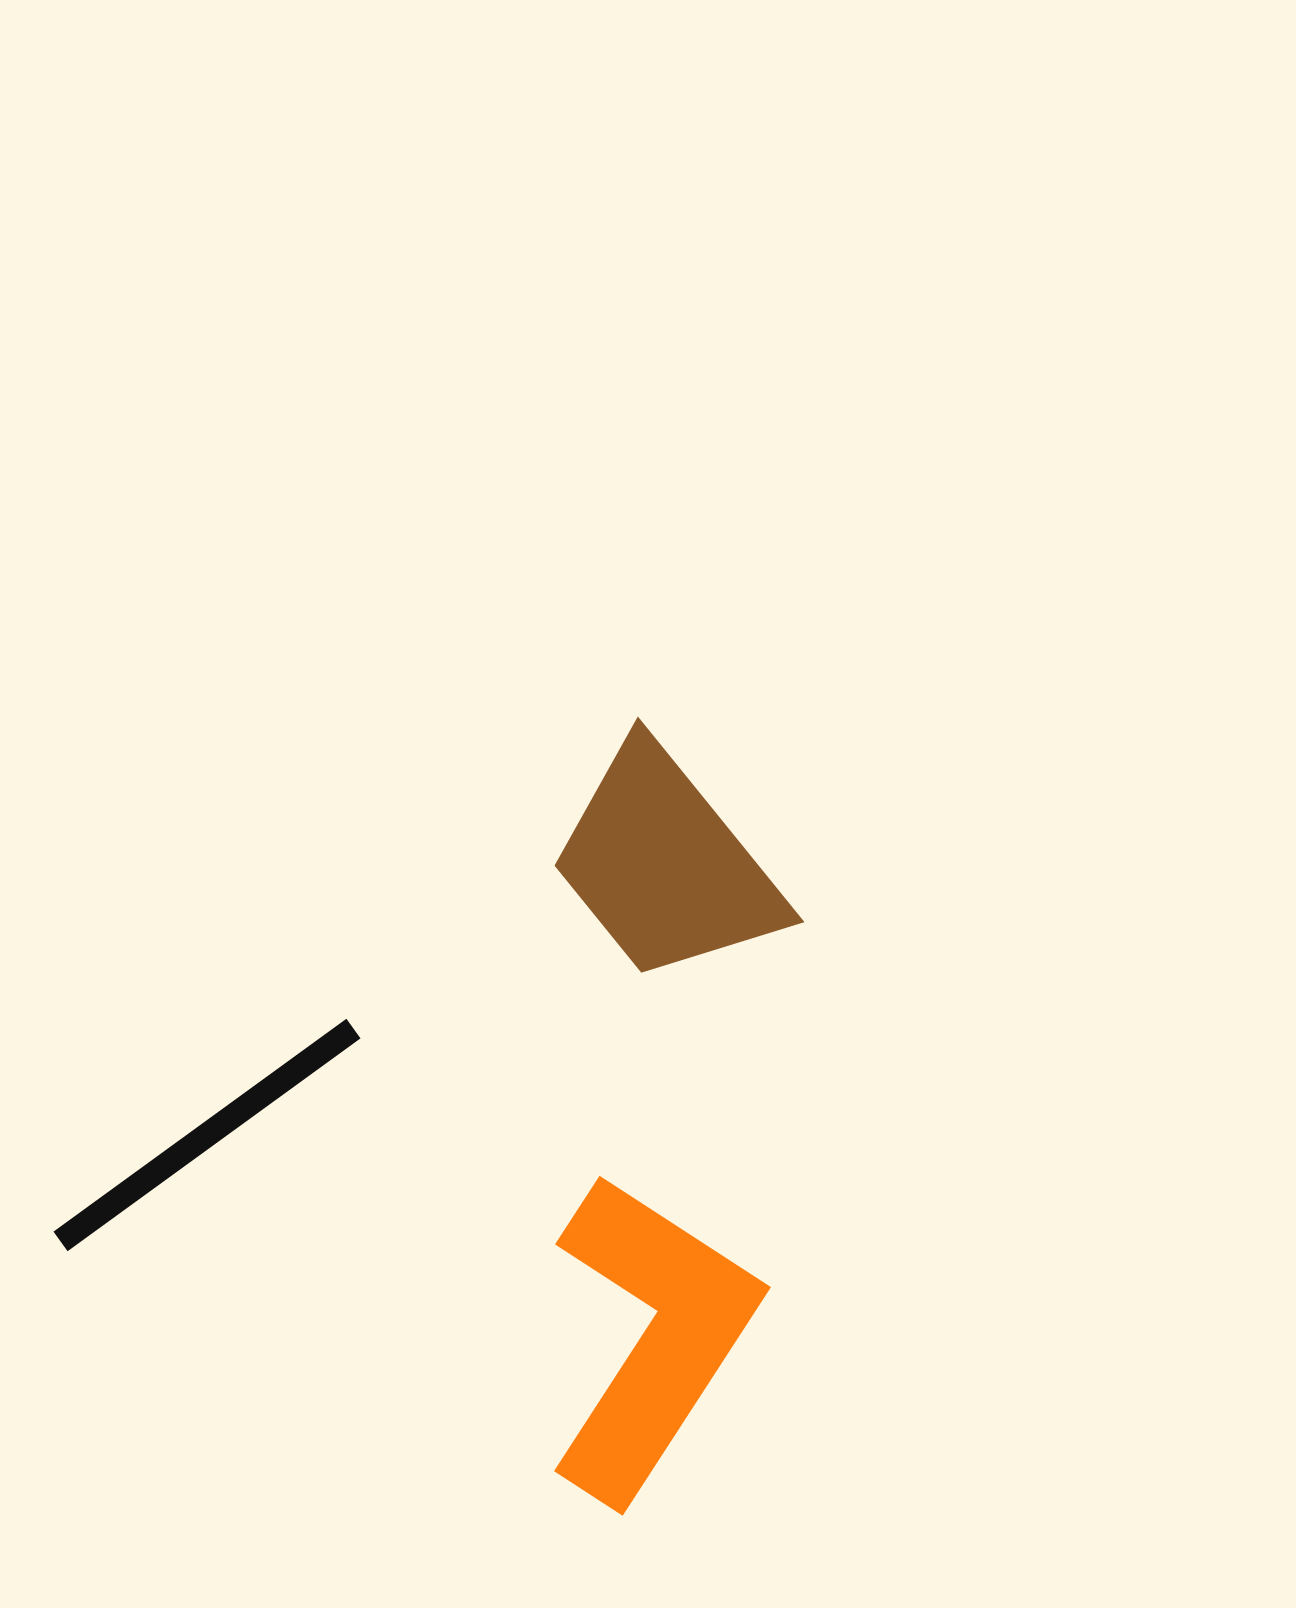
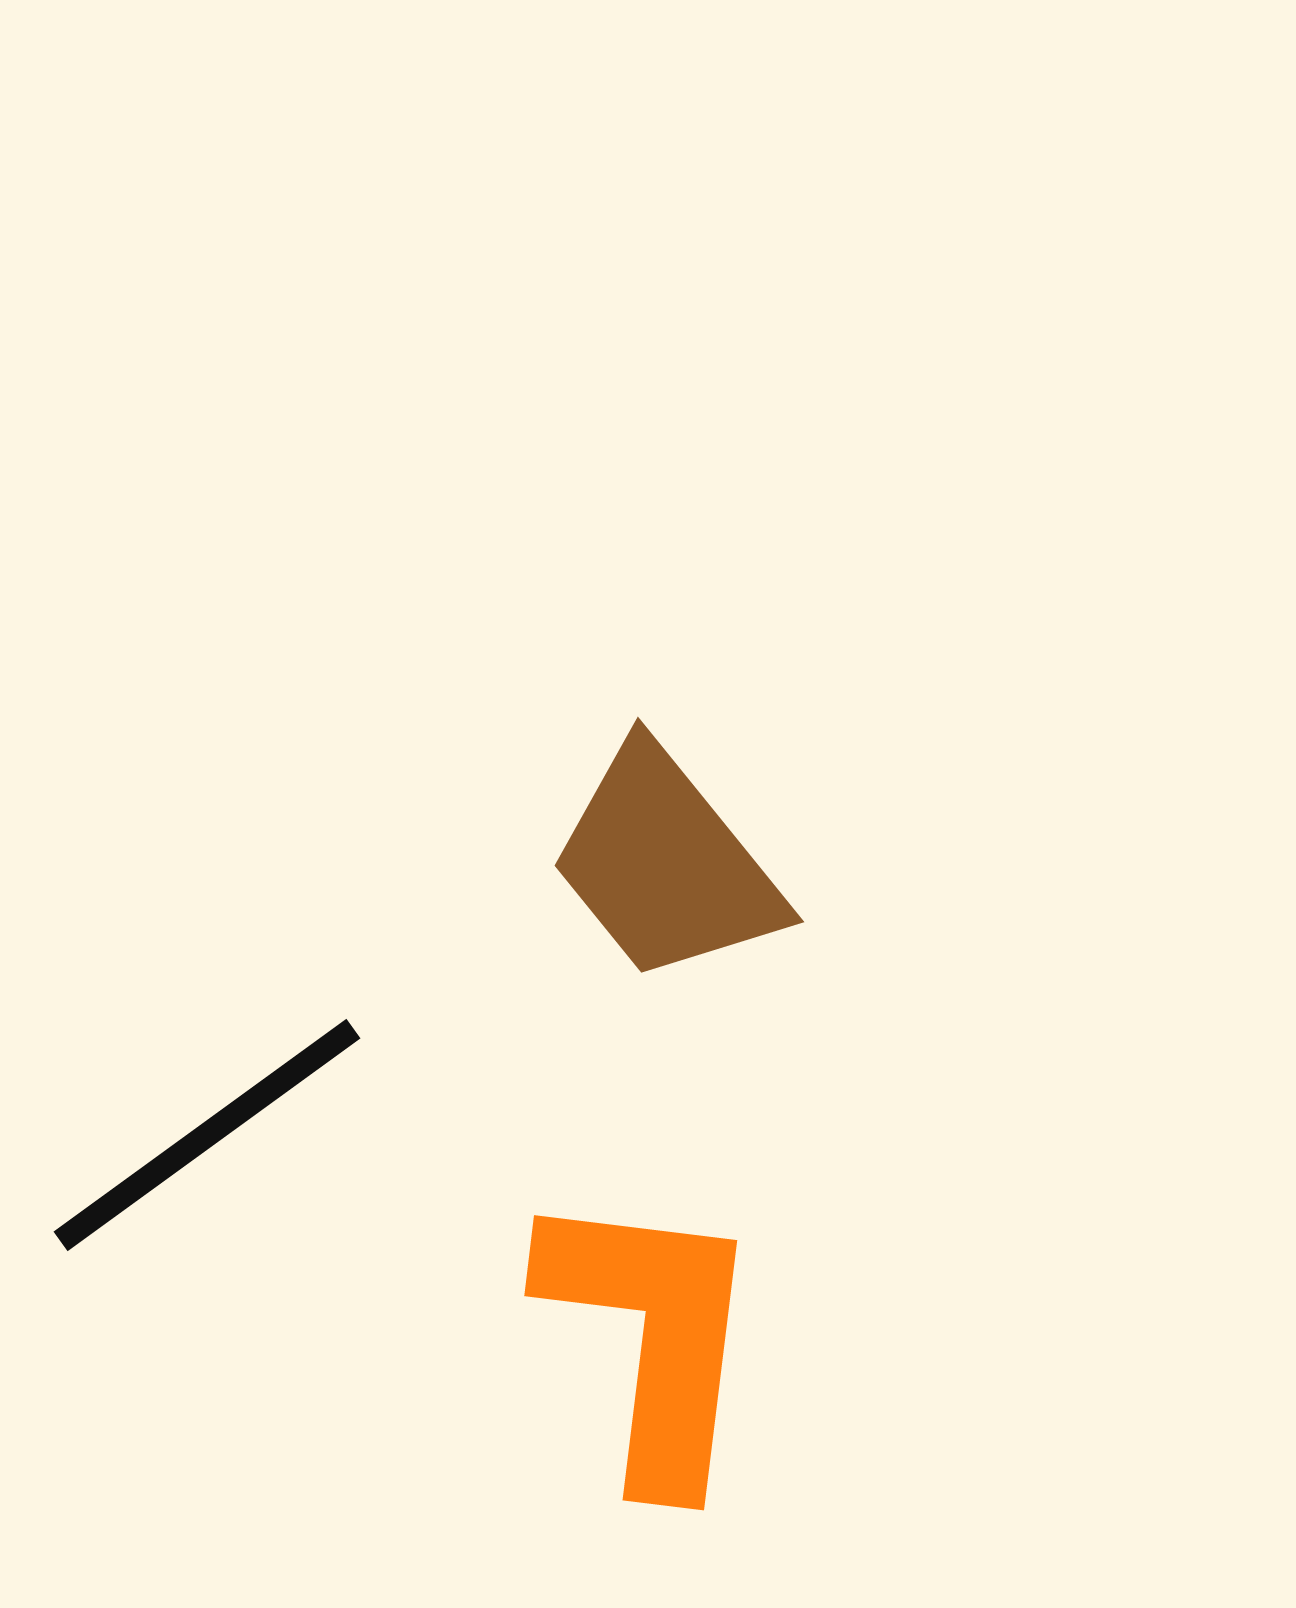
orange L-shape: rotated 26 degrees counterclockwise
